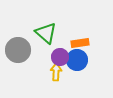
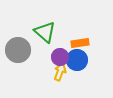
green triangle: moved 1 px left, 1 px up
yellow arrow: moved 4 px right; rotated 18 degrees clockwise
